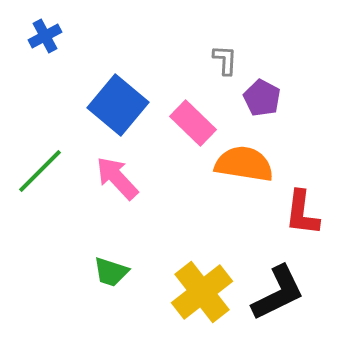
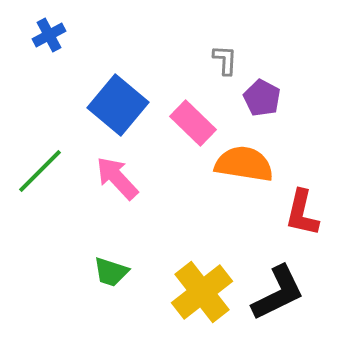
blue cross: moved 4 px right, 1 px up
red L-shape: rotated 6 degrees clockwise
